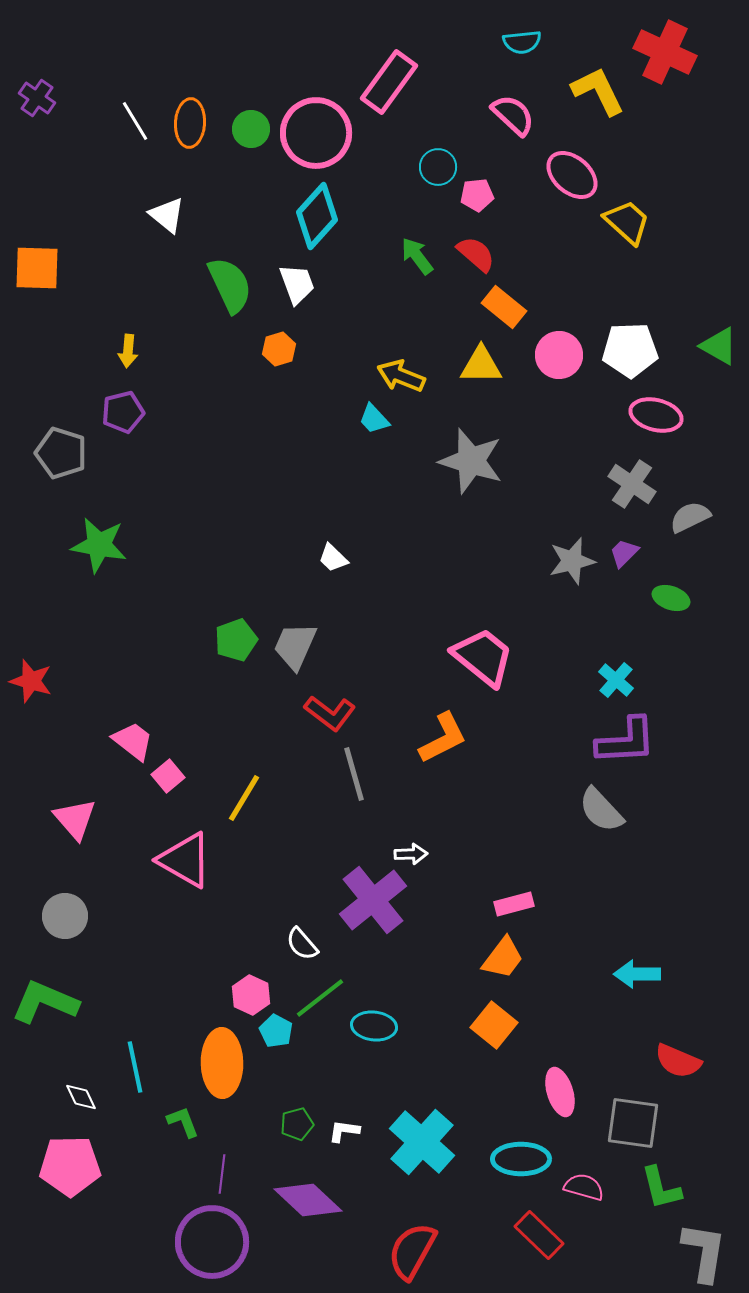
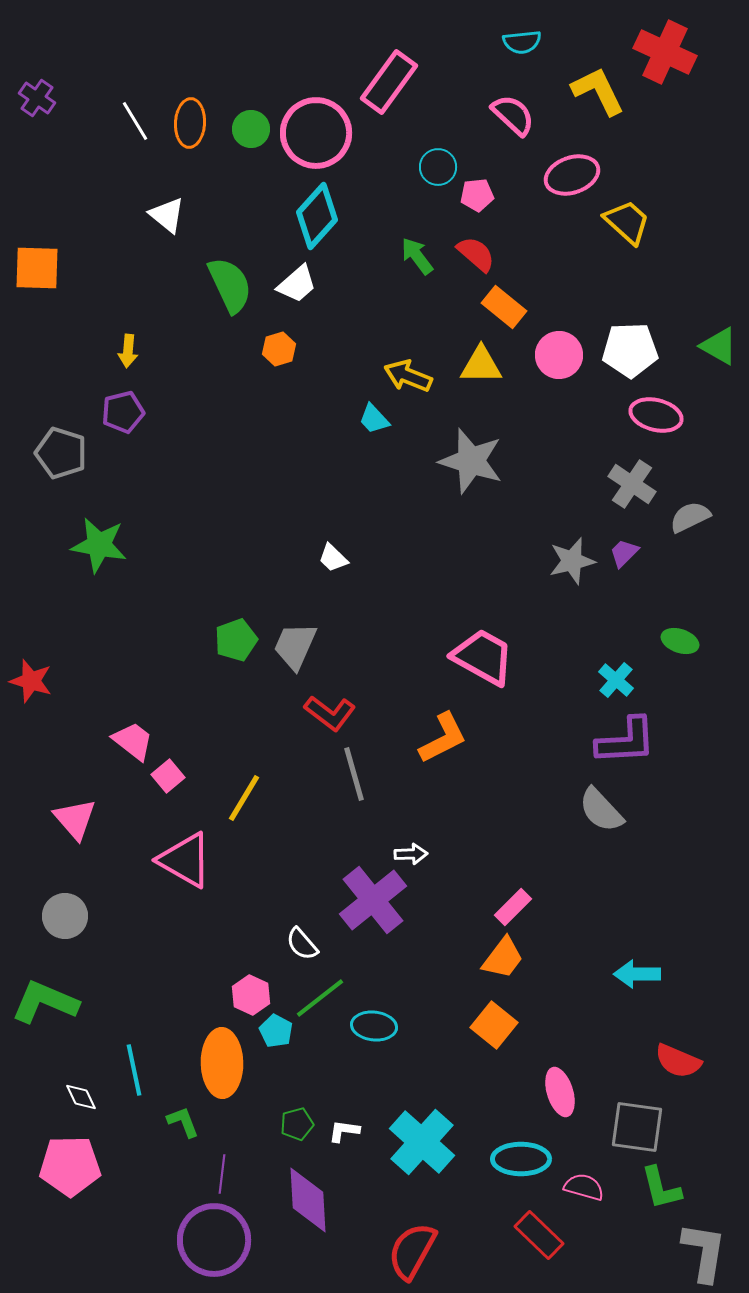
pink ellipse at (572, 175): rotated 60 degrees counterclockwise
white trapezoid at (297, 284): rotated 69 degrees clockwise
yellow arrow at (401, 376): moved 7 px right
green ellipse at (671, 598): moved 9 px right, 43 px down
pink trapezoid at (483, 657): rotated 10 degrees counterclockwise
pink rectangle at (514, 904): moved 1 px left, 3 px down; rotated 30 degrees counterclockwise
cyan line at (135, 1067): moved 1 px left, 3 px down
gray square at (633, 1123): moved 4 px right, 4 px down
purple diamond at (308, 1200): rotated 44 degrees clockwise
purple circle at (212, 1242): moved 2 px right, 2 px up
